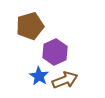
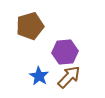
purple hexagon: moved 10 px right; rotated 20 degrees clockwise
brown arrow: moved 4 px right, 3 px up; rotated 25 degrees counterclockwise
